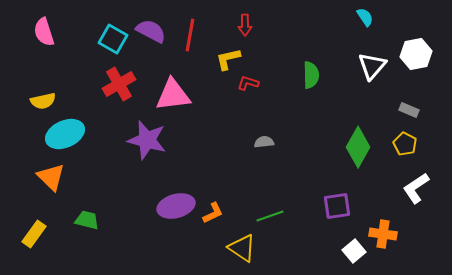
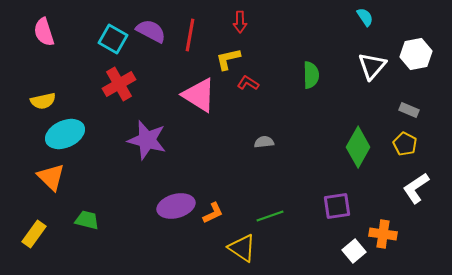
red arrow: moved 5 px left, 3 px up
red L-shape: rotated 15 degrees clockwise
pink triangle: moved 26 px right; rotated 39 degrees clockwise
